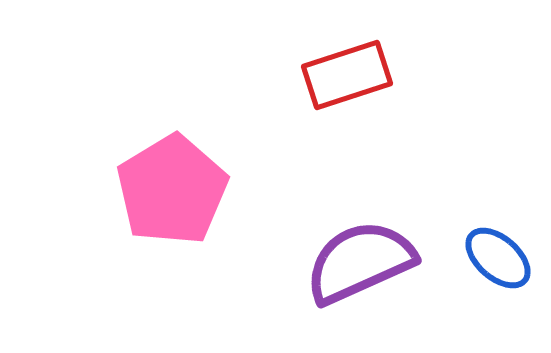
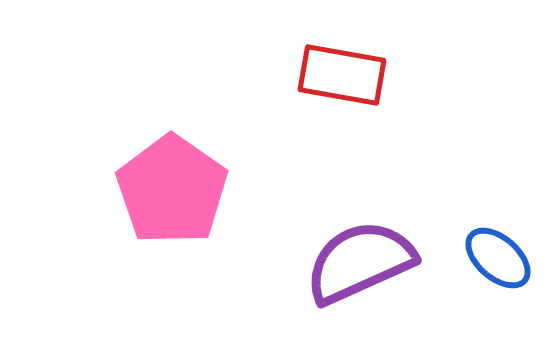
red rectangle: moved 5 px left; rotated 28 degrees clockwise
pink pentagon: rotated 6 degrees counterclockwise
